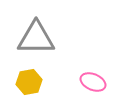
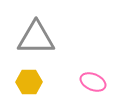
yellow hexagon: rotated 10 degrees clockwise
